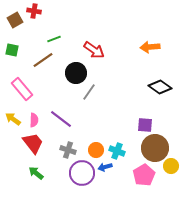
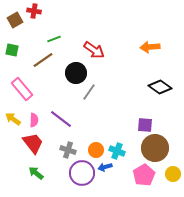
yellow circle: moved 2 px right, 8 px down
